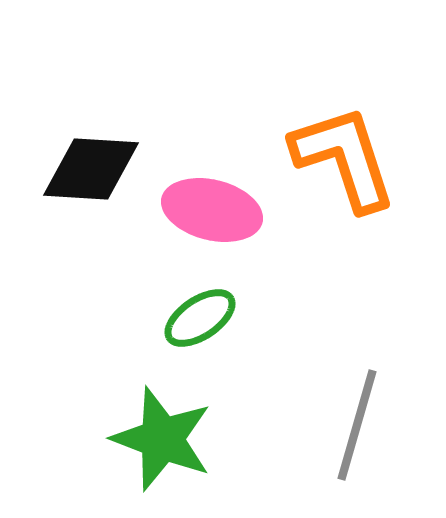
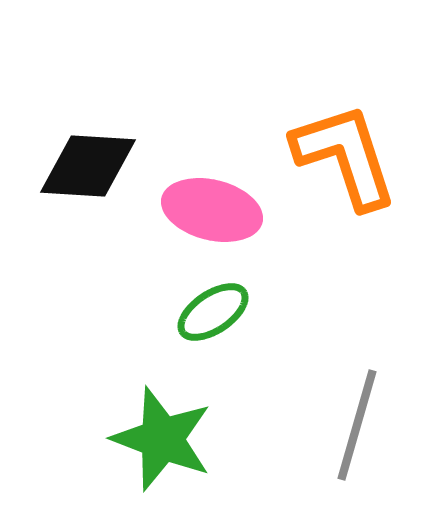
orange L-shape: moved 1 px right, 2 px up
black diamond: moved 3 px left, 3 px up
green ellipse: moved 13 px right, 6 px up
